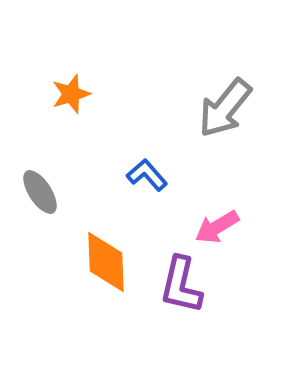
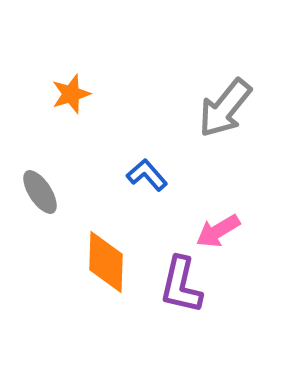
pink arrow: moved 1 px right, 4 px down
orange diamond: rotated 4 degrees clockwise
